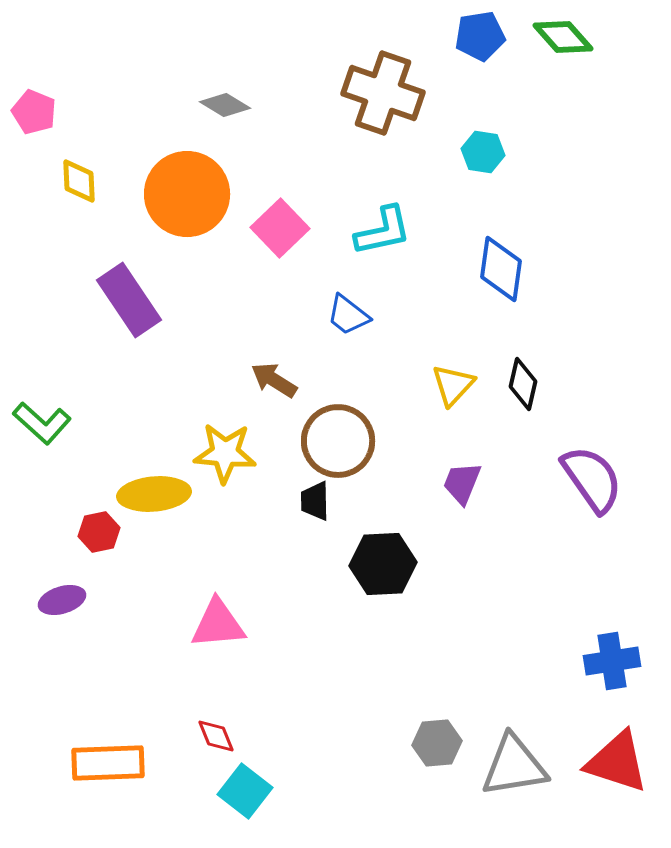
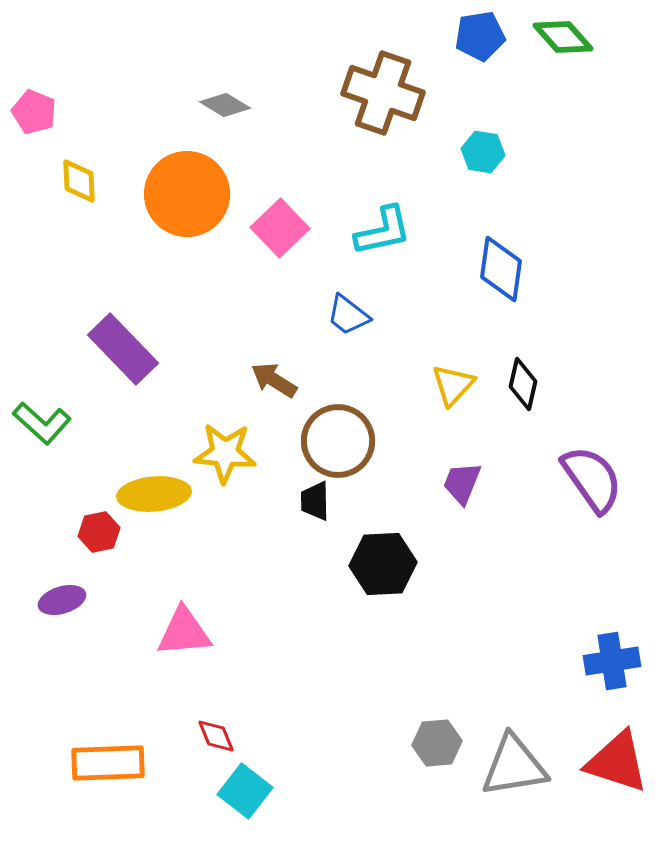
purple rectangle: moved 6 px left, 49 px down; rotated 10 degrees counterclockwise
pink triangle: moved 34 px left, 8 px down
